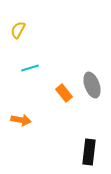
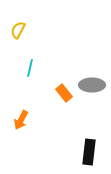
cyan line: rotated 60 degrees counterclockwise
gray ellipse: rotated 70 degrees counterclockwise
orange arrow: rotated 108 degrees clockwise
